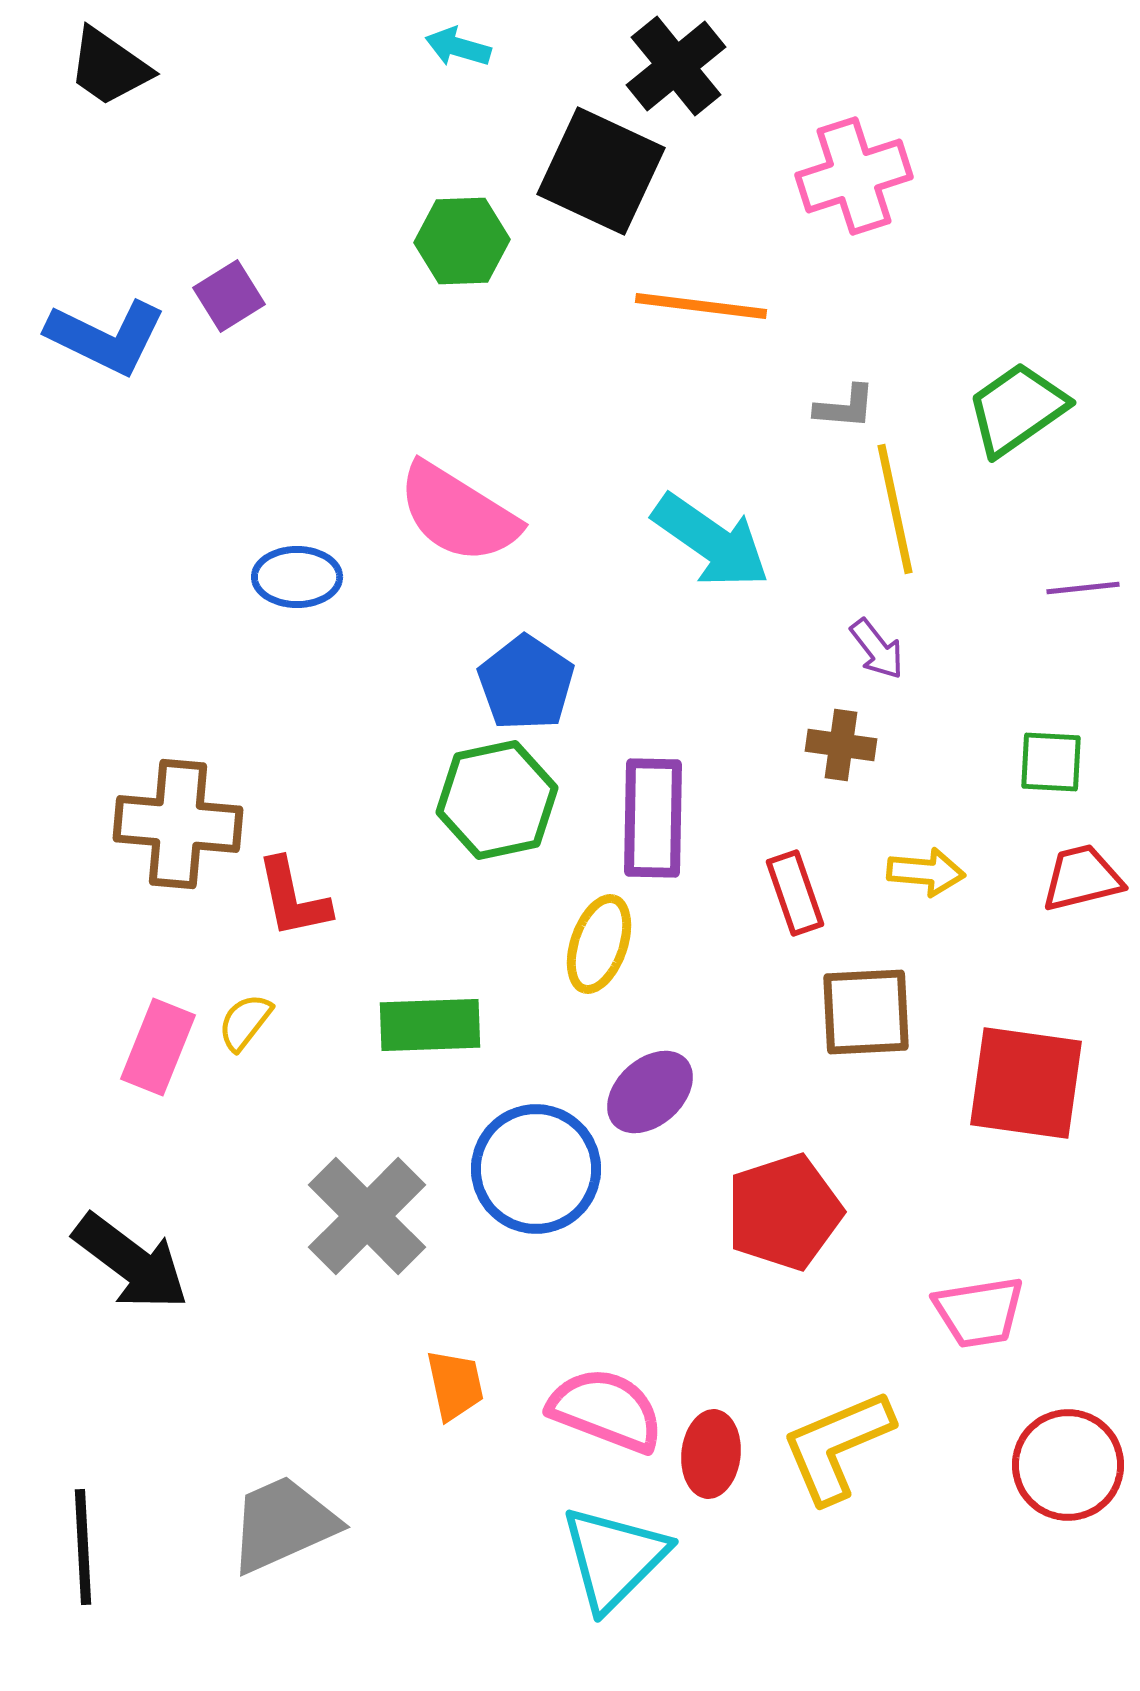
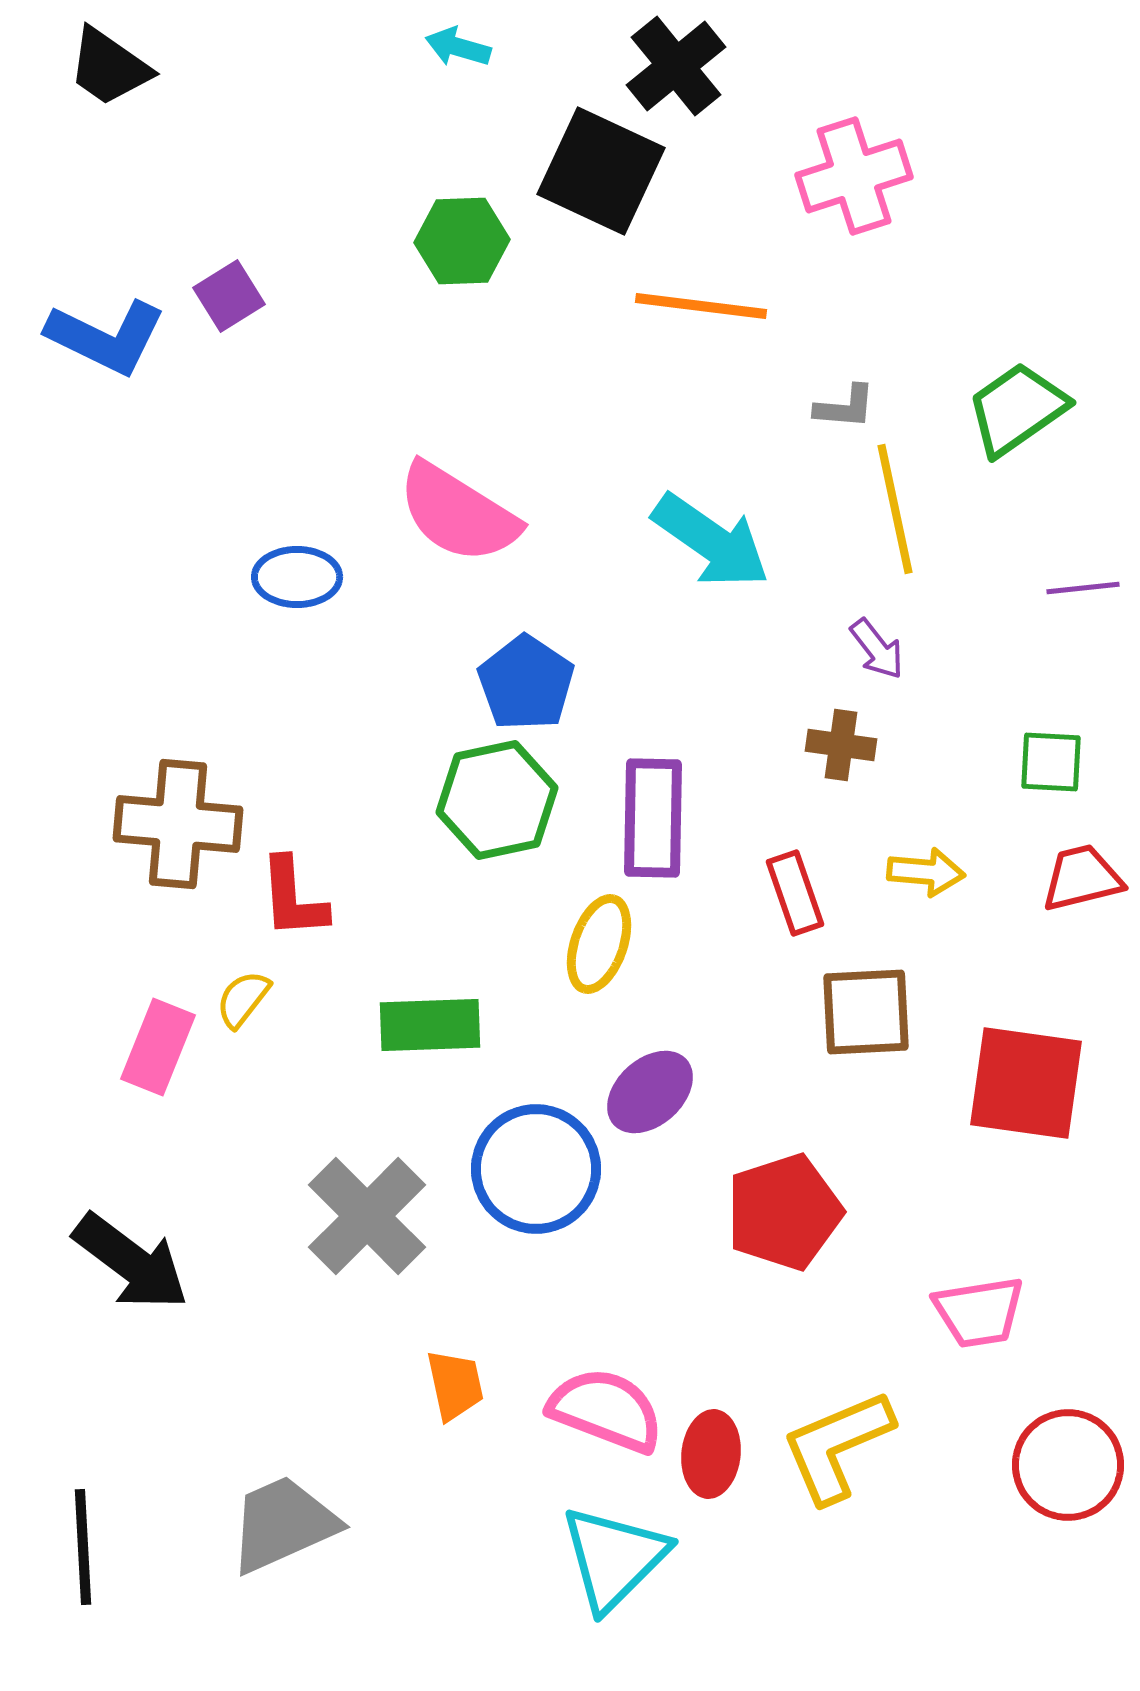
red L-shape at (293, 898): rotated 8 degrees clockwise
yellow semicircle at (245, 1022): moved 2 px left, 23 px up
